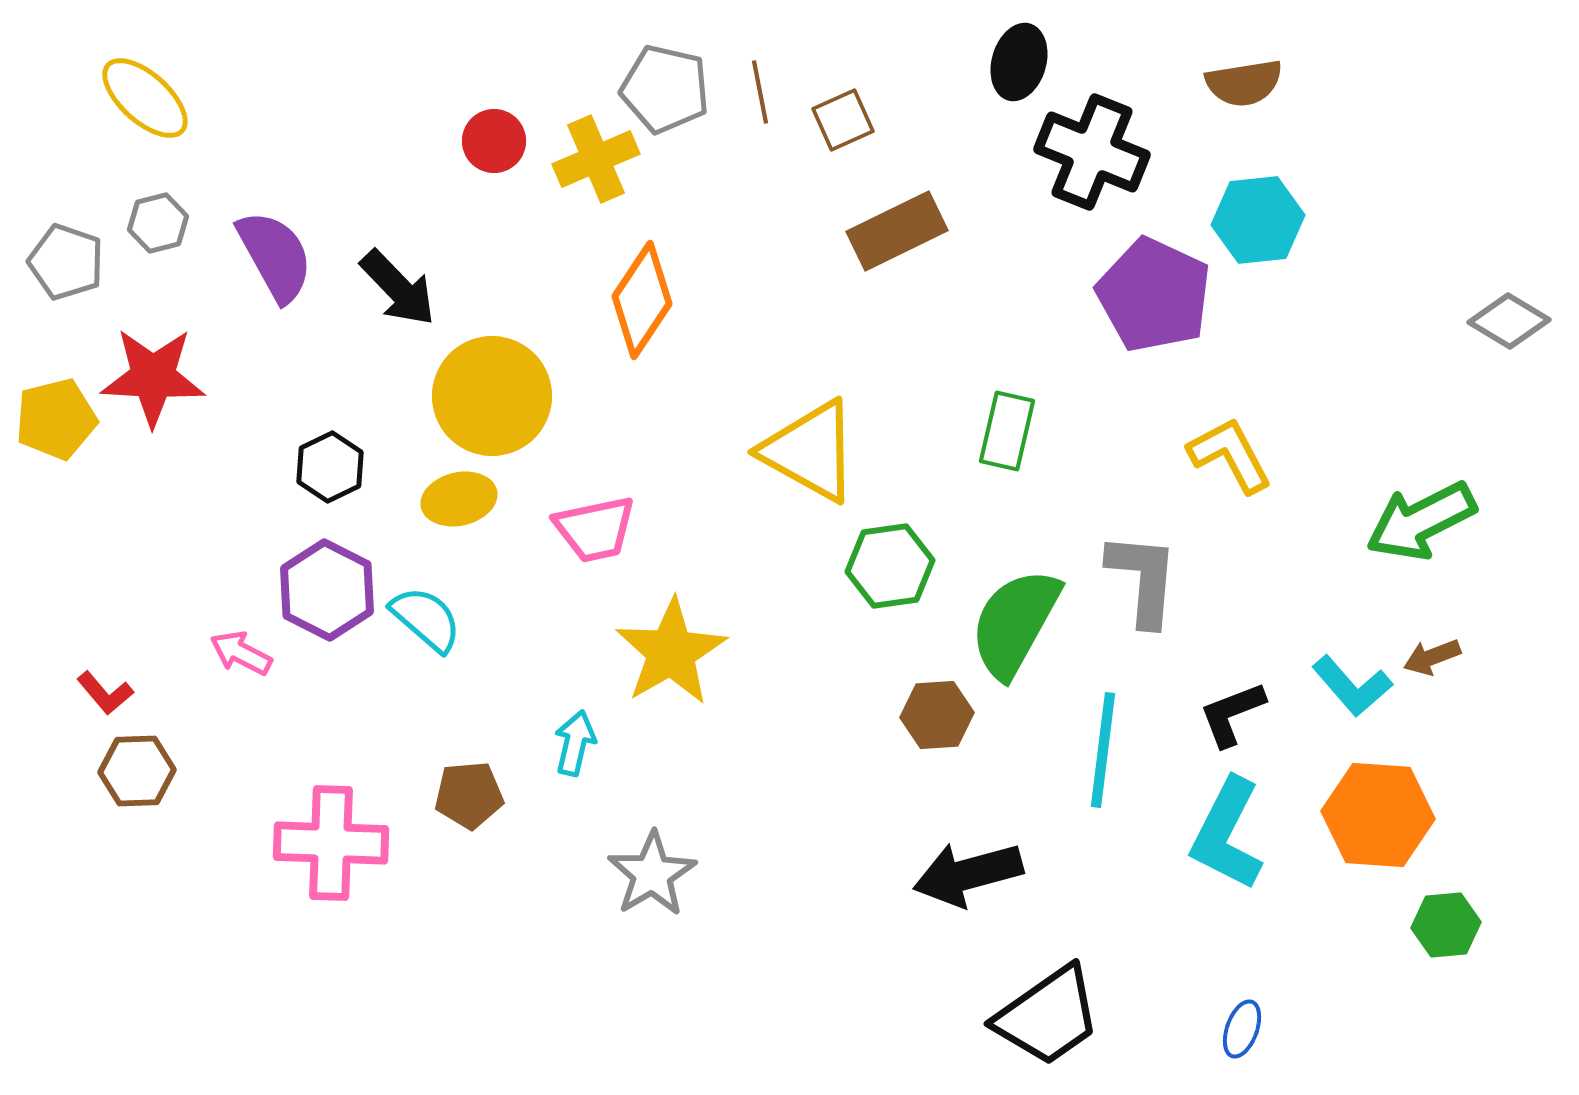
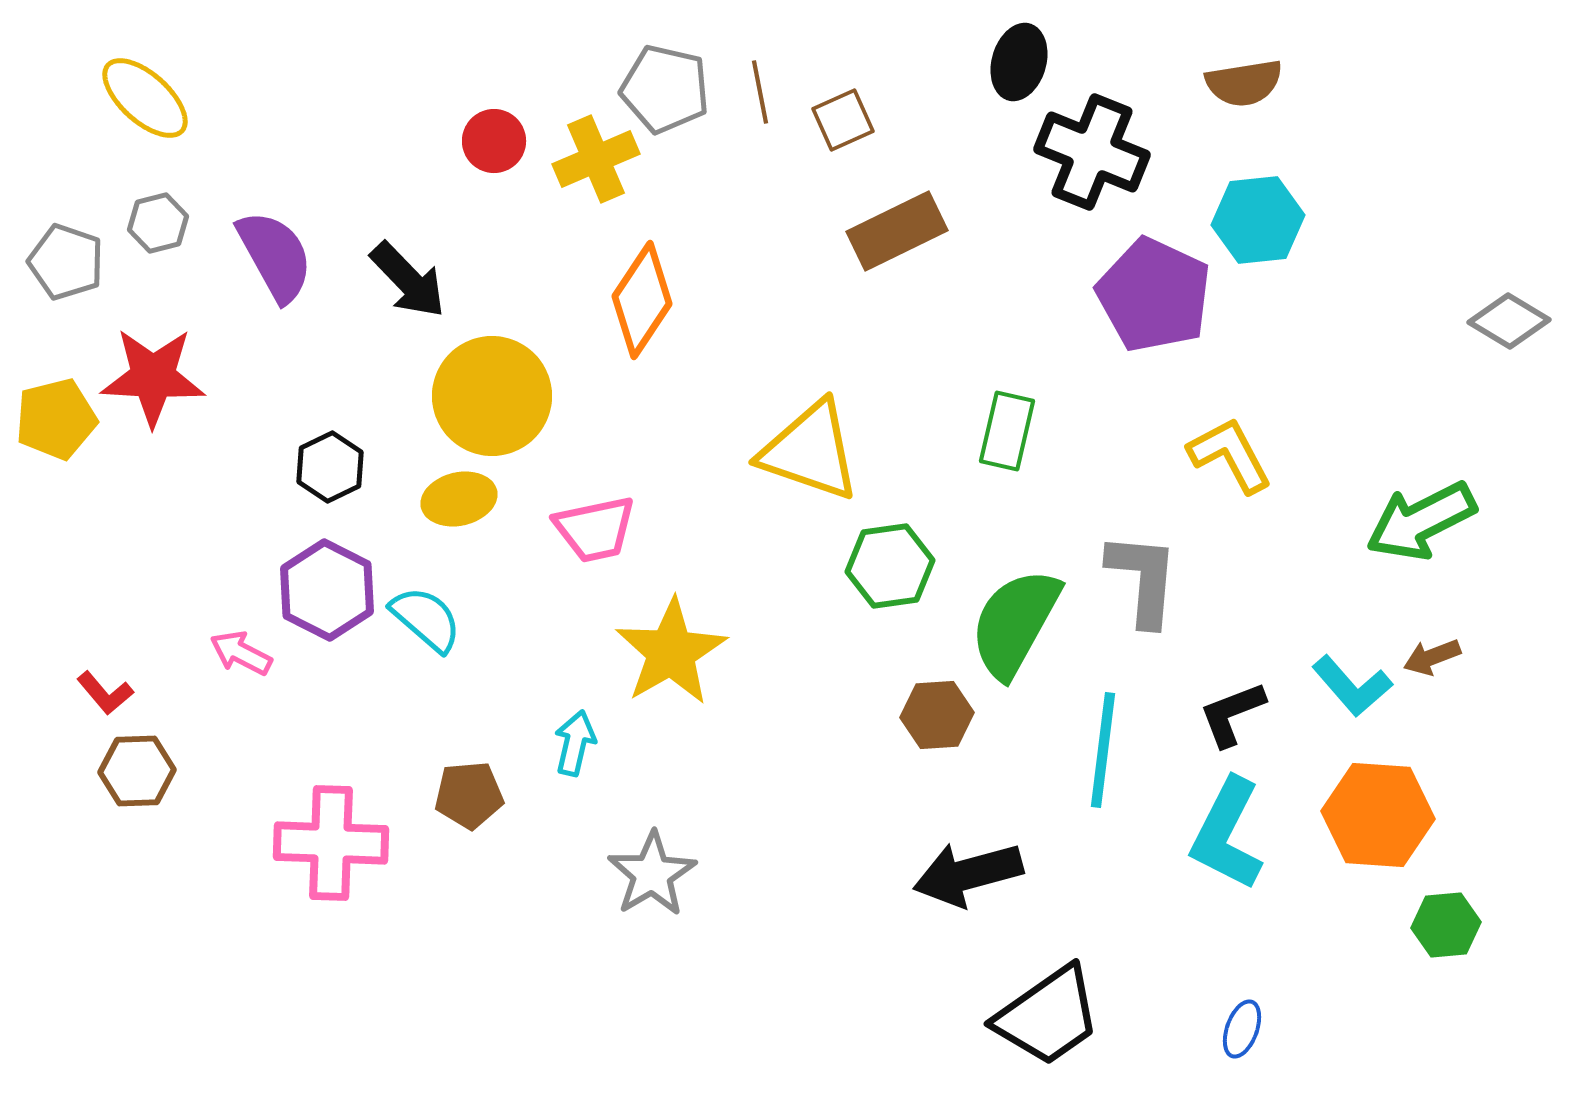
black arrow at (398, 288): moved 10 px right, 8 px up
yellow triangle at (810, 451): rotated 10 degrees counterclockwise
